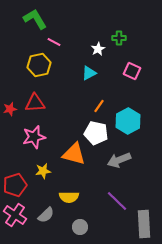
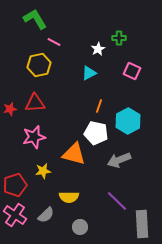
orange line: rotated 16 degrees counterclockwise
gray rectangle: moved 2 px left
